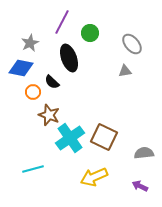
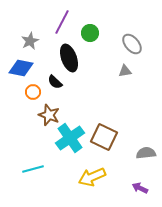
gray star: moved 2 px up
black semicircle: moved 3 px right
gray semicircle: moved 2 px right
yellow arrow: moved 2 px left
purple arrow: moved 2 px down
